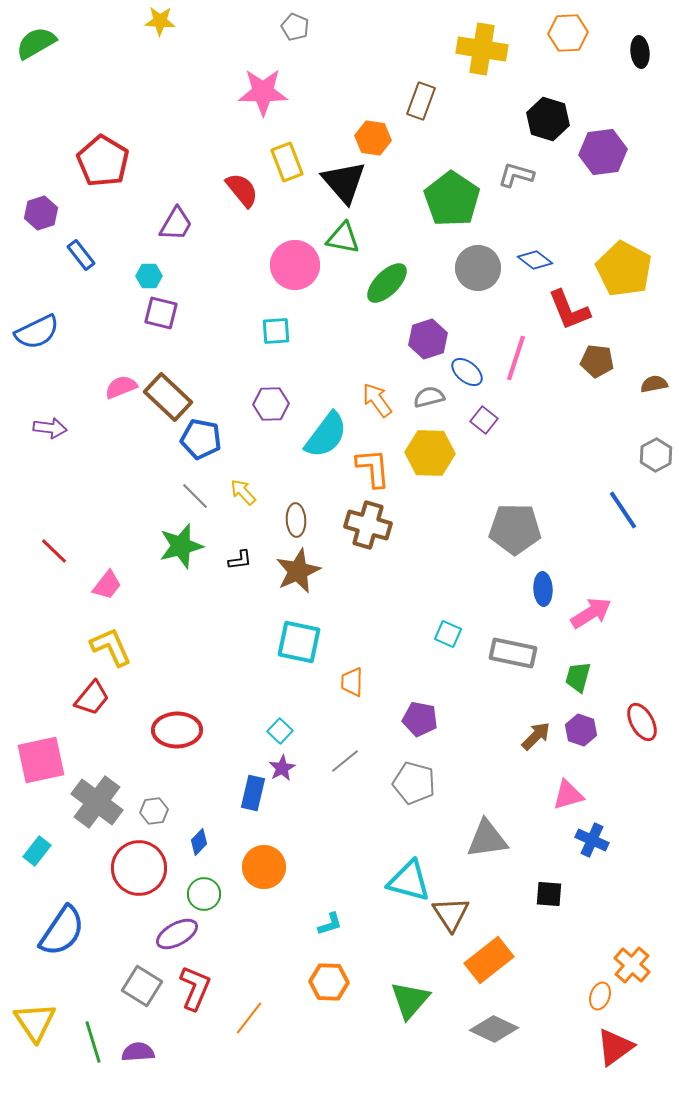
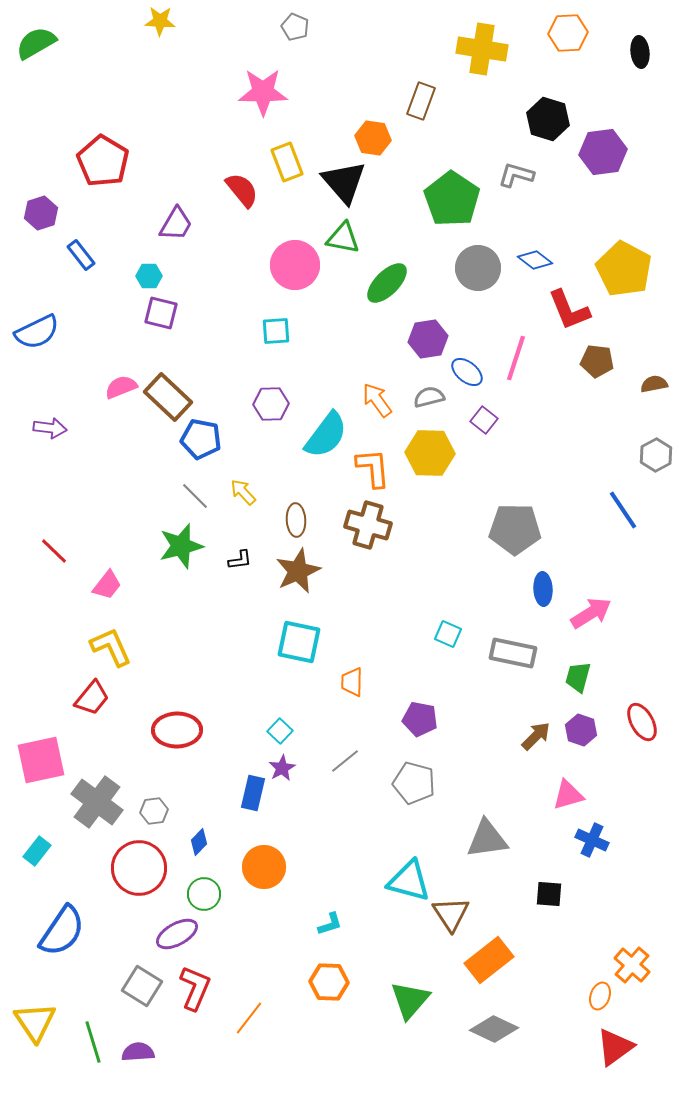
purple hexagon at (428, 339): rotated 9 degrees clockwise
